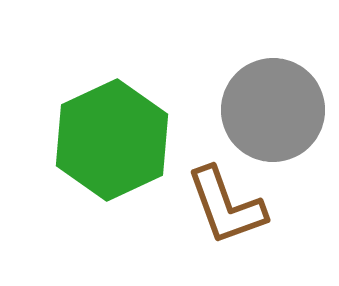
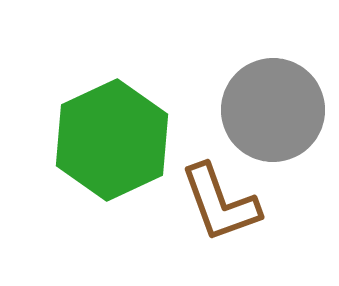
brown L-shape: moved 6 px left, 3 px up
